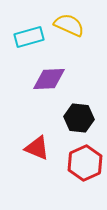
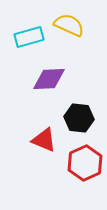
red triangle: moved 7 px right, 8 px up
